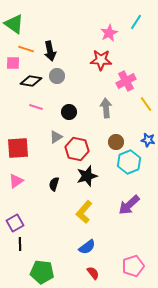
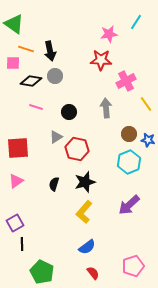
pink star: moved 1 px down; rotated 18 degrees clockwise
gray circle: moved 2 px left
brown circle: moved 13 px right, 8 px up
black star: moved 2 px left, 6 px down
black line: moved 2 px right
green pentagon: rotated 20 degrees clockwise
